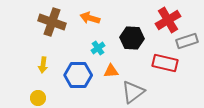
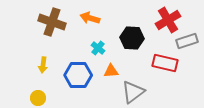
cyan cross: rotated 16 degrees counterclockwise
